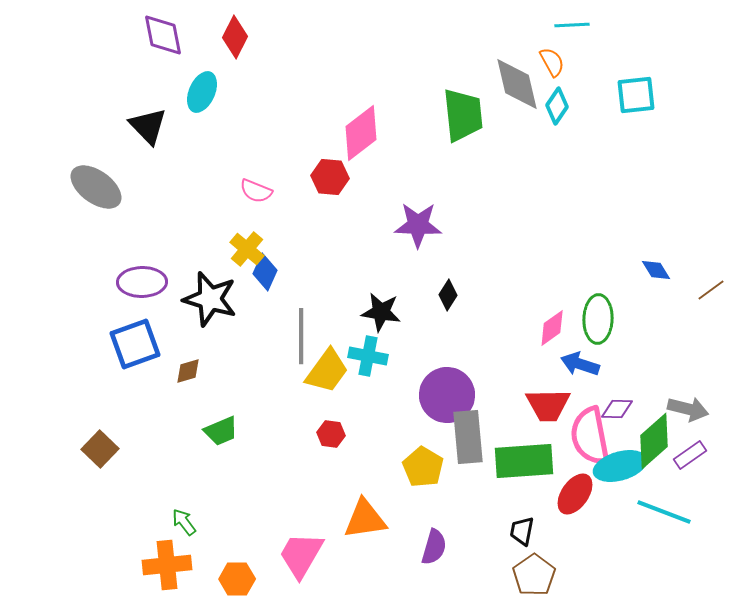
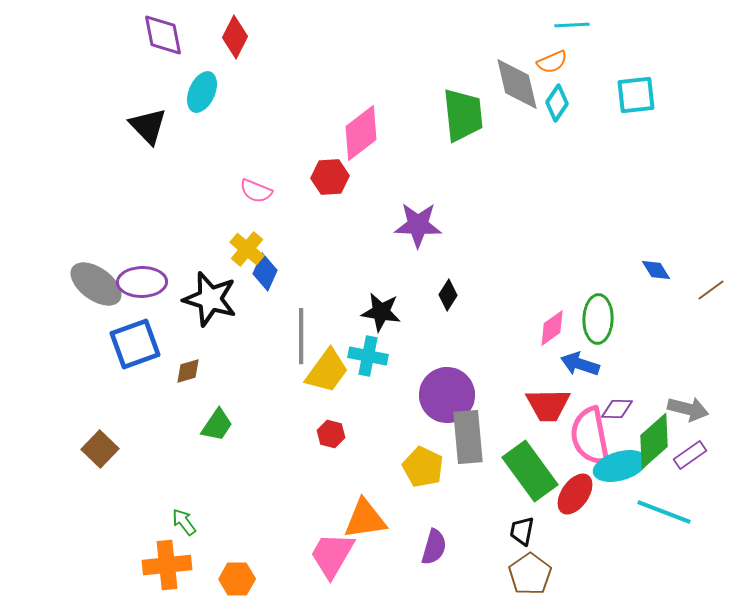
orange semicircle at (552, 62): rotated 96 degrees clockwise
cyan diamond at (557, 106): moved 3 px up
red hexagon at (330, 177): rotated 9 degrees counterclockwise
gray ellipse at (96, 187): moved 97 px down
green trapezoid at (221, 431): moved 4 px left, 6 px up; rotated 33 degrees counterclockwise
red hexagon at (331, 434): rotated 8 degrees clockwise
green rectangle at (524, 461): moved 6 px right, 10 px down; rotated 58 degrees clockwise
yellow pentagon at (423, 467): rotated 6 degrees counterclockwise
pink trapezoid at (301, 555): moved 31 px right
brown pentagon at (534, 575): moved 4 px left, 1 px up
